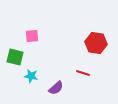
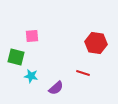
green square: moved 1 px right
